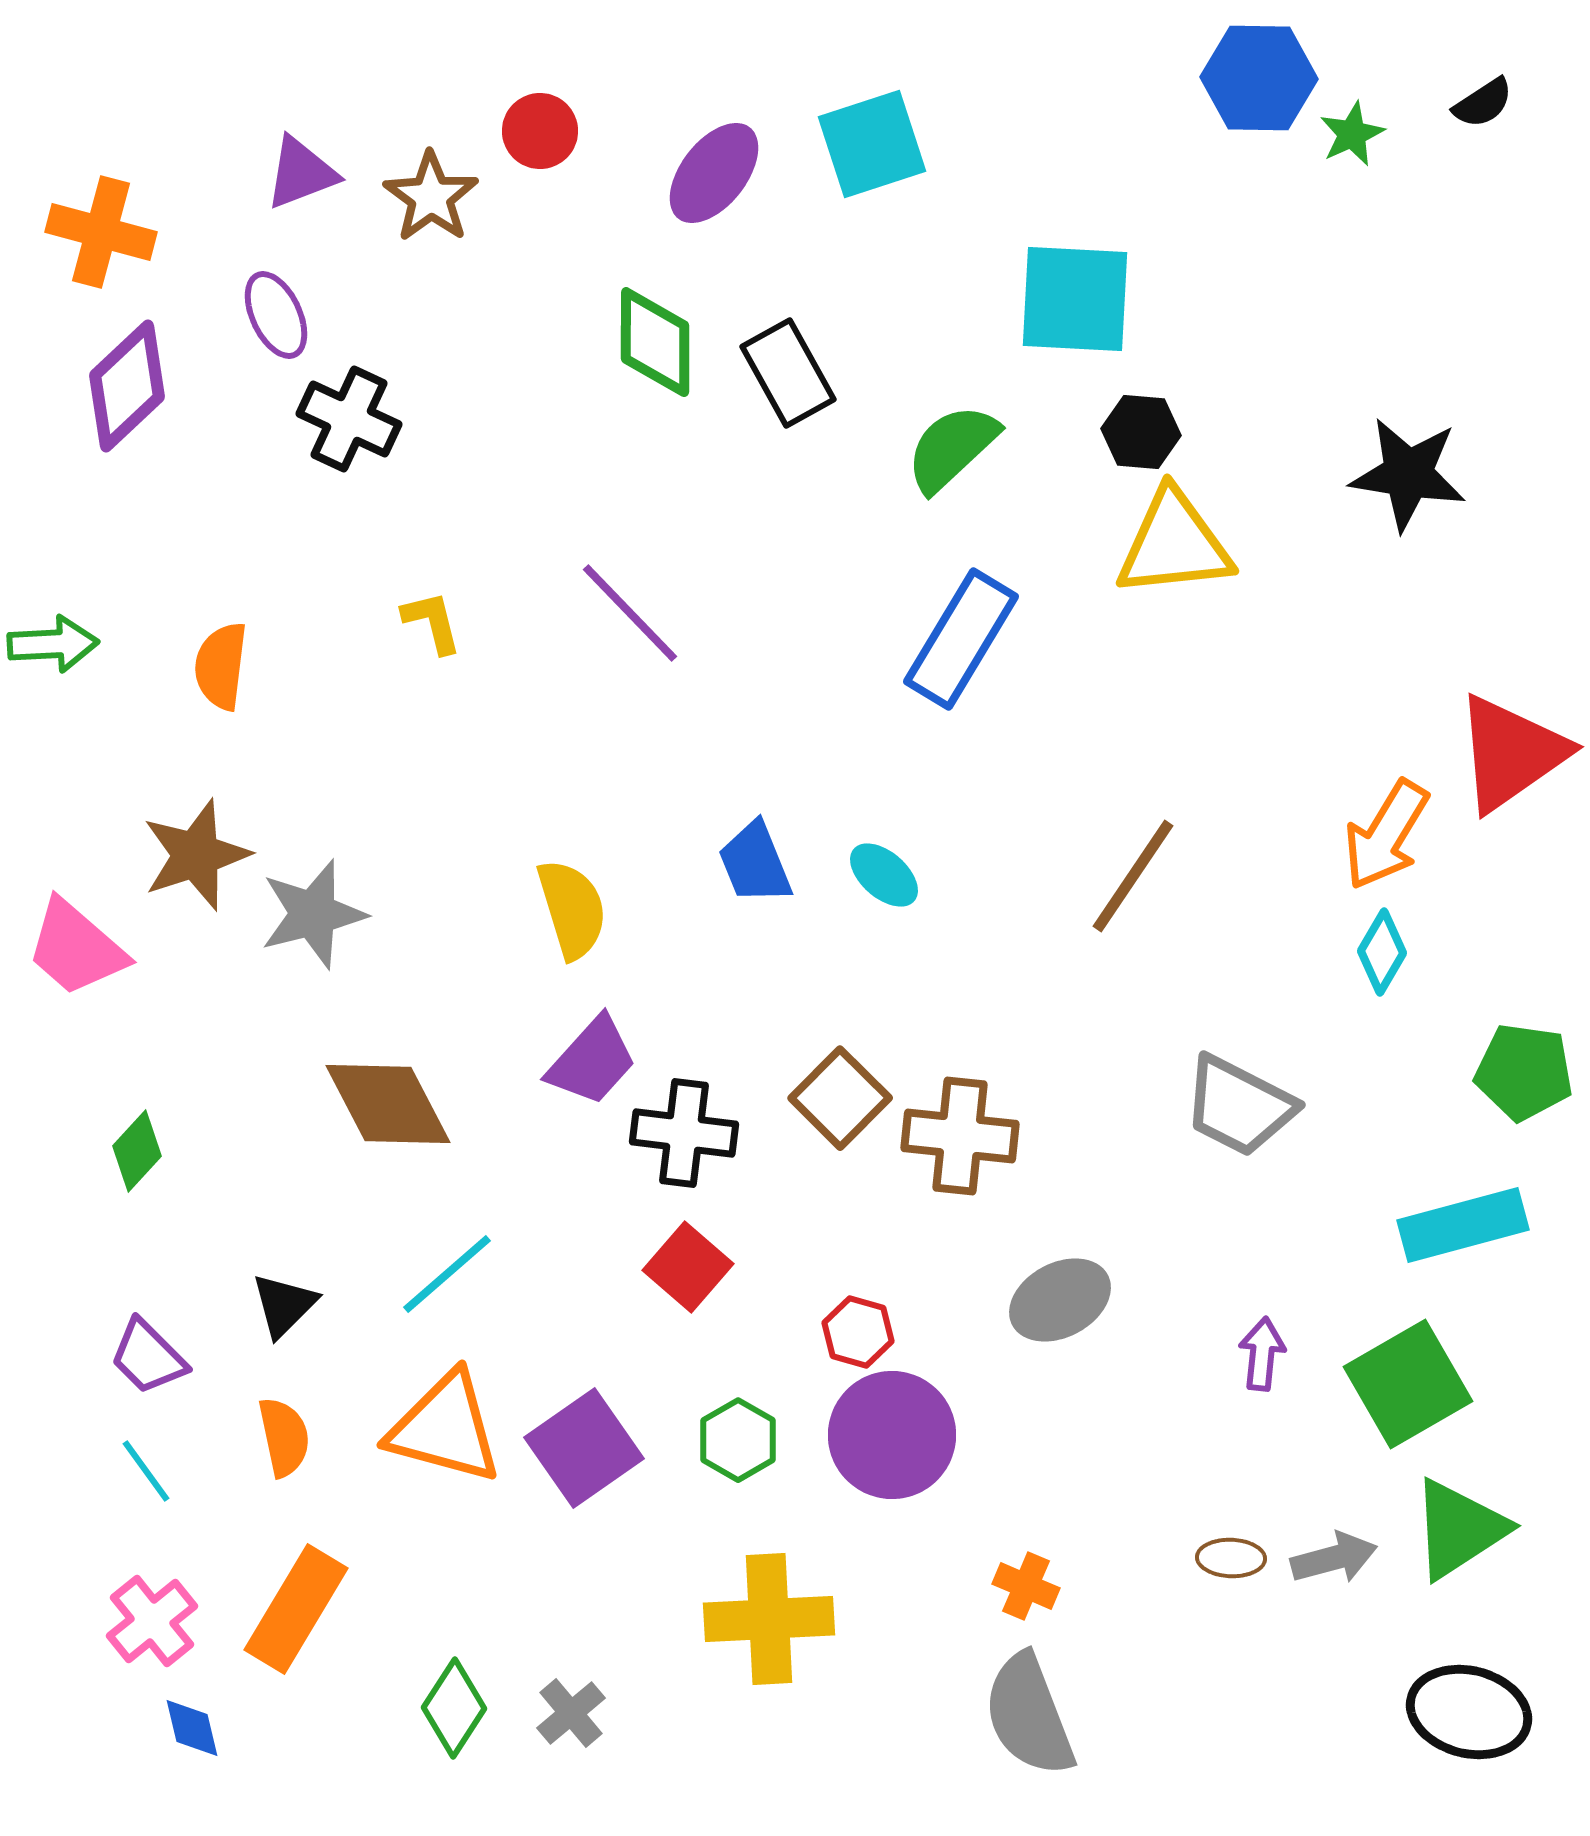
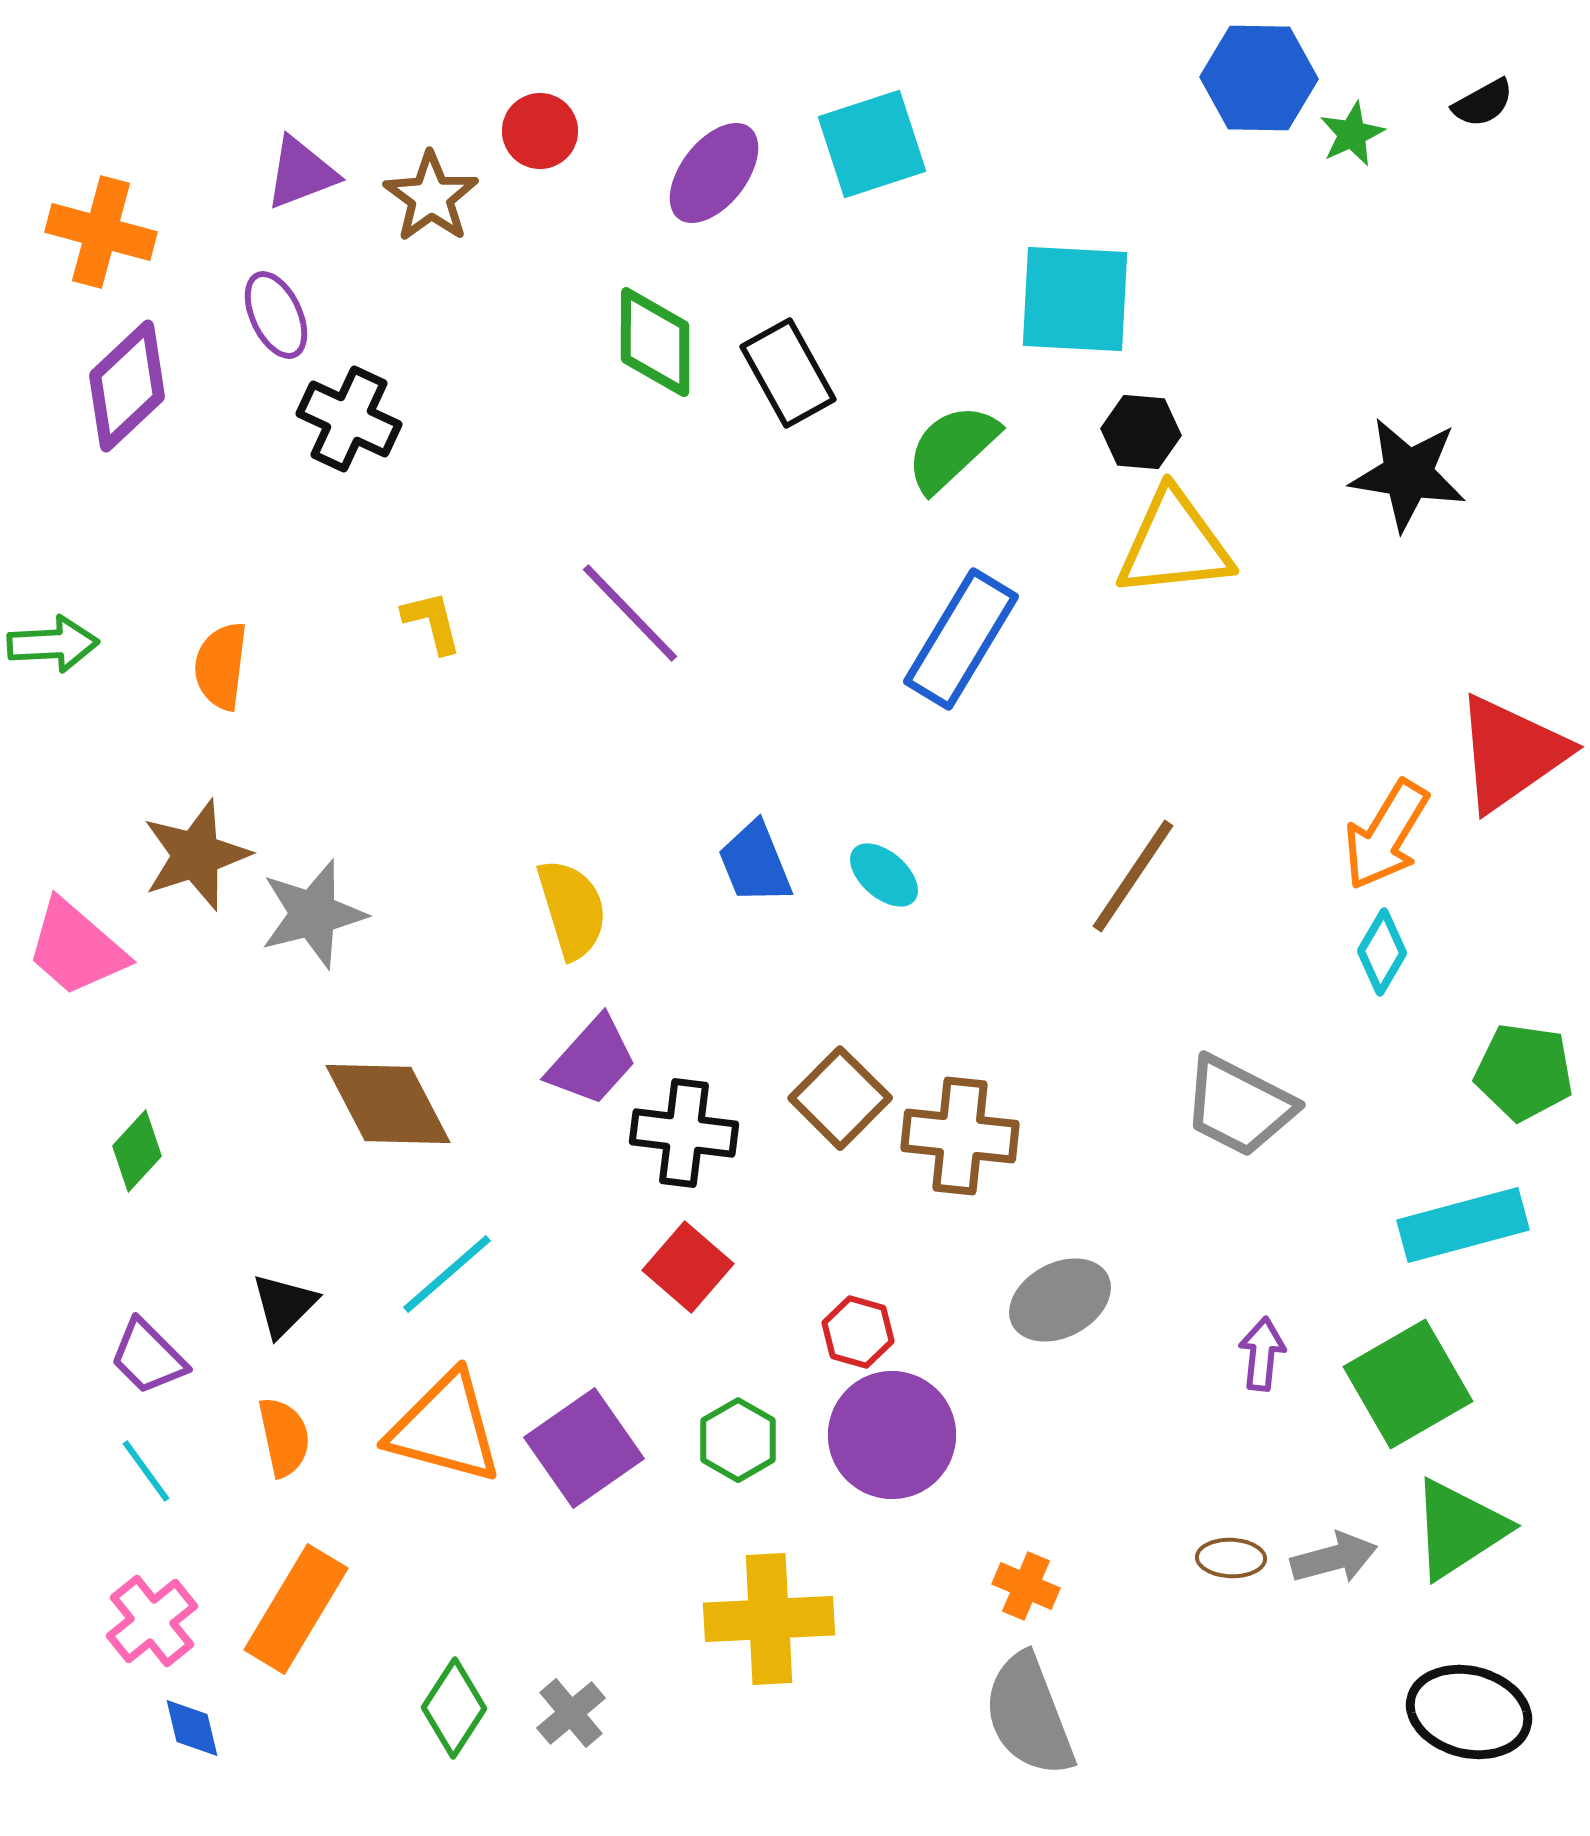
black semicircle at (1483, 103): rotated 4 degrees clockwise
